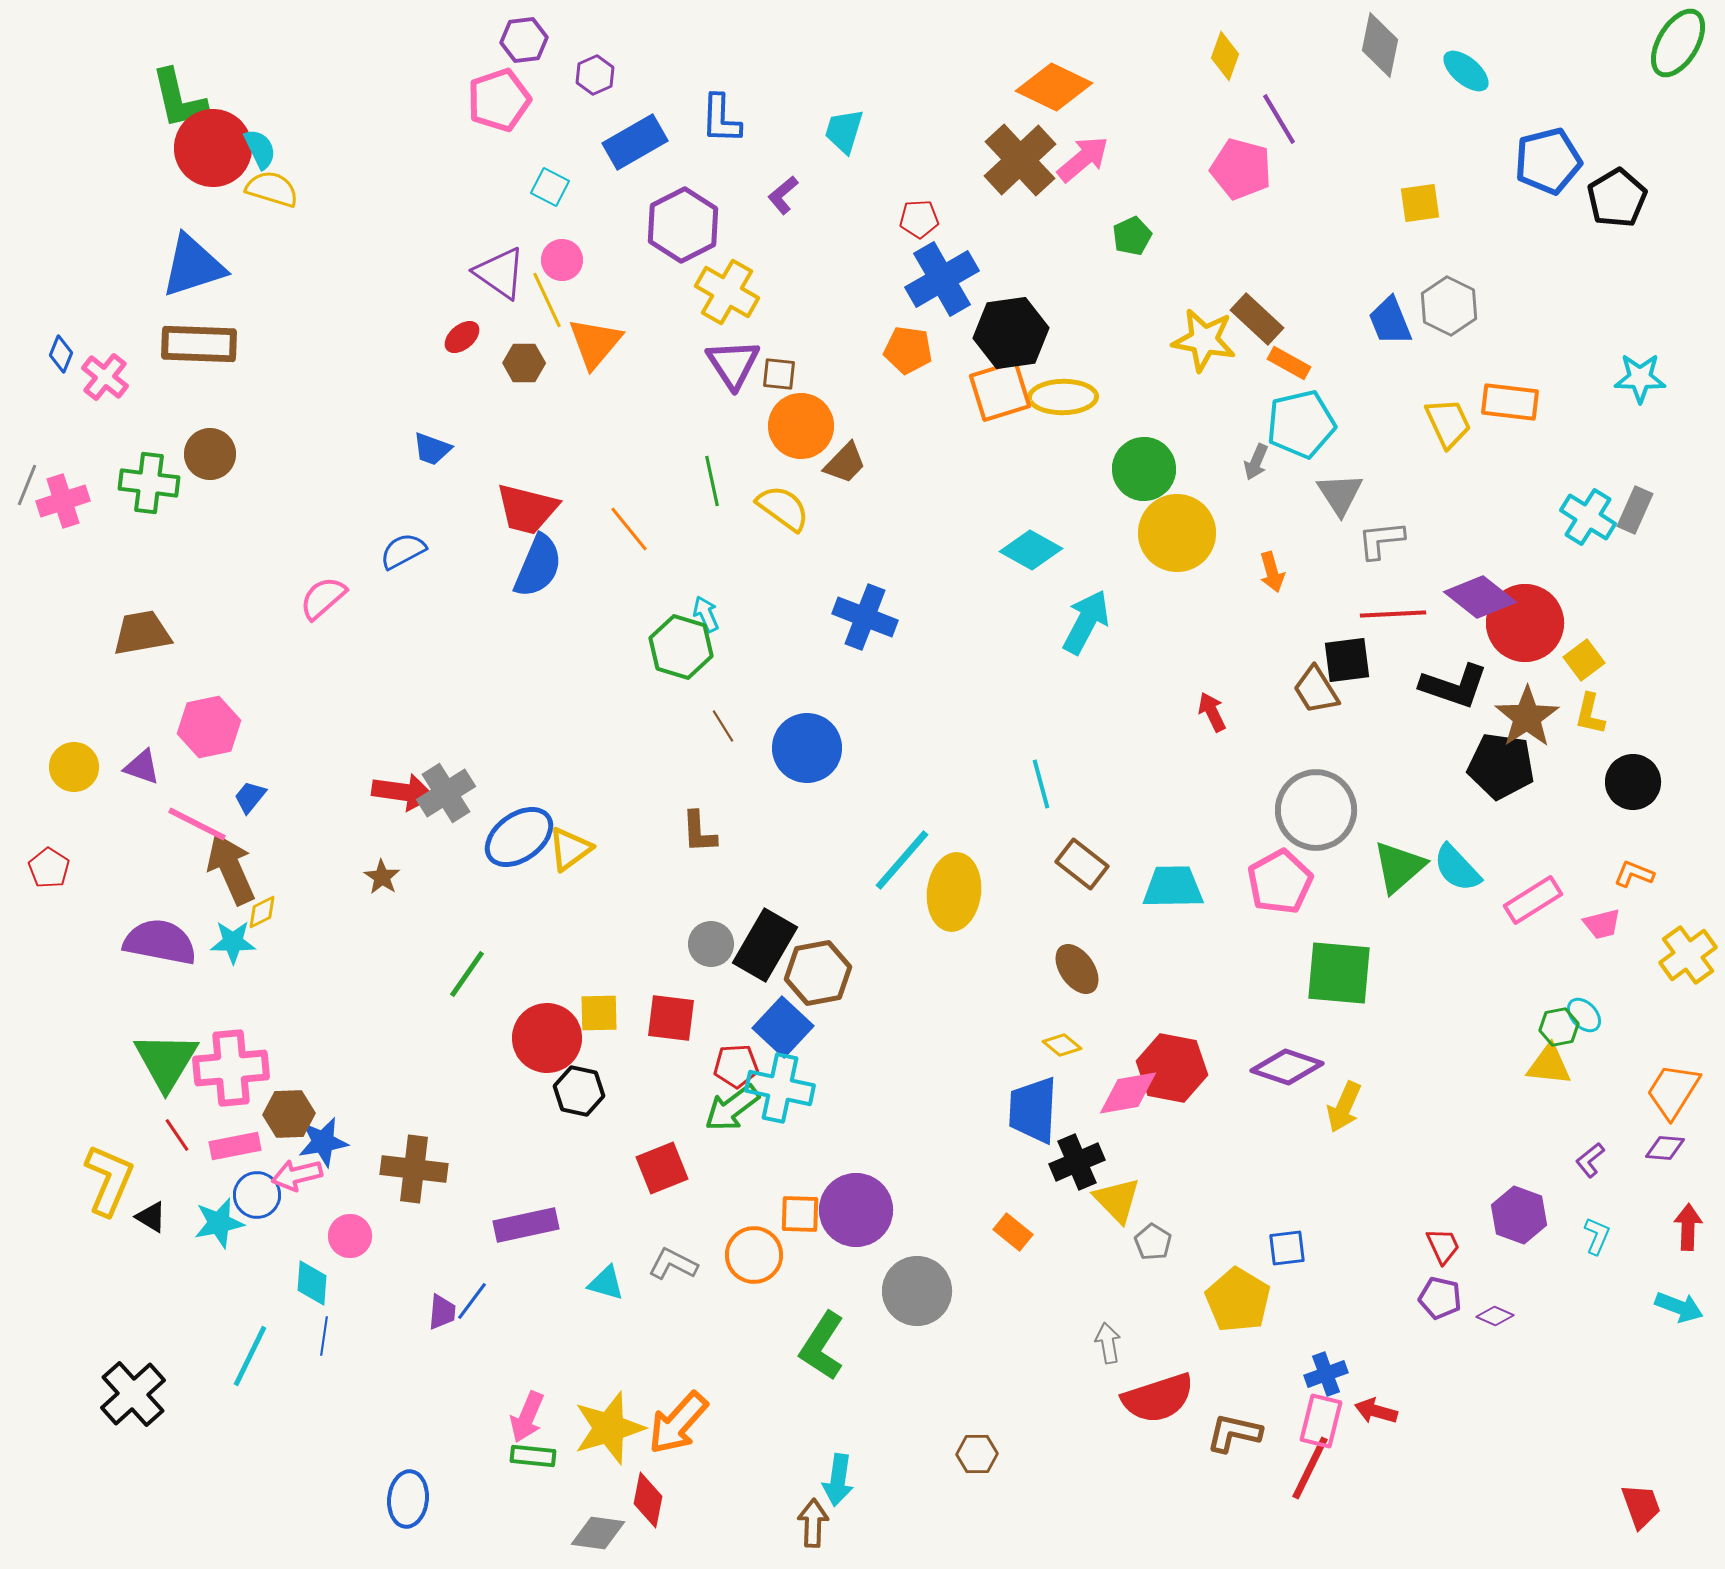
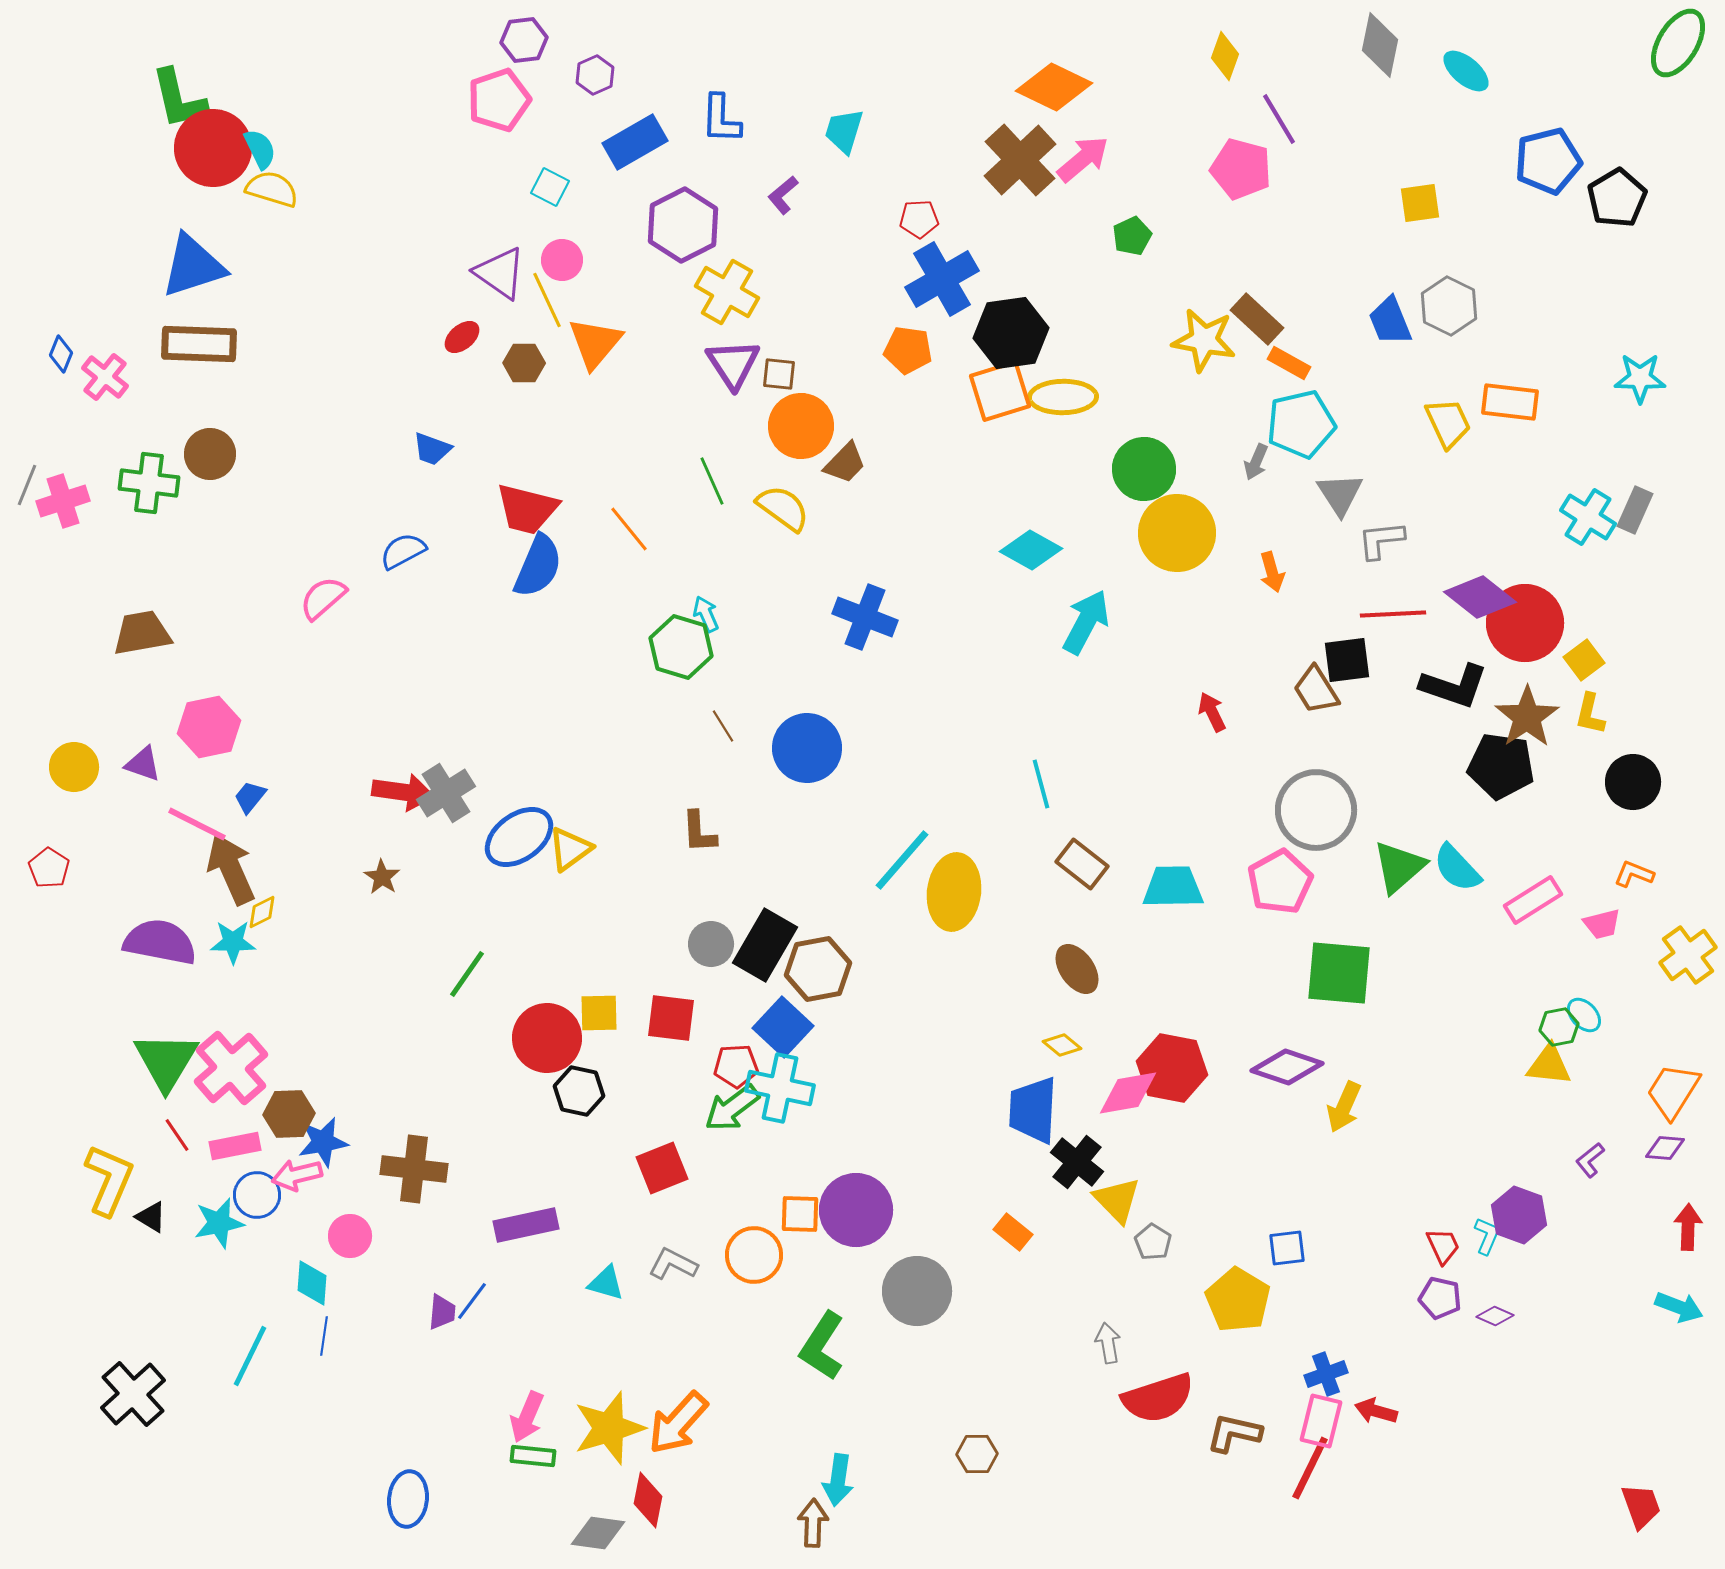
green line at (712, 481): rotated 12 degrees counterclockwise
purple triangle at (142, 767): moved 1 px right, 3 px up
brown hexagon at (818, 973): moved 4 px up
pink cross at (231, 1068): rotated 36 degrees counterclockwise
black cross at (1077, 1162): rotated 28 degrees counterclockwise
cyan L-shape at (1597, 1236): moved 110 px left
